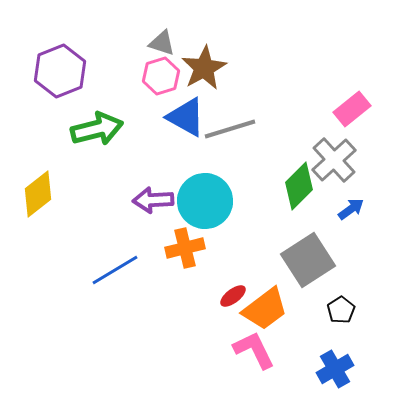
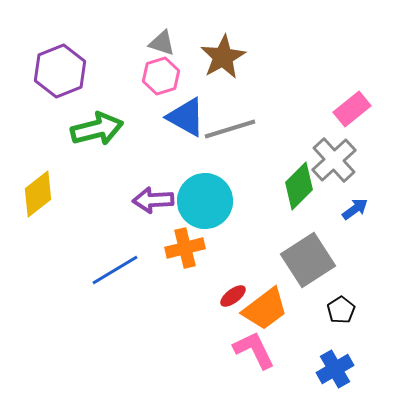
brown star: moved 19 px right, 11 px up
blue arrow: moved 4 px right
